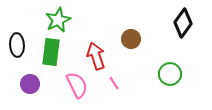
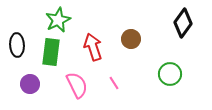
red arrow: moved 3 px left, 9 px up
